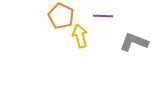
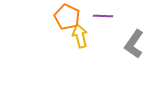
orange pentagon: moved 6 px right, 1 px down
gray L-shape: moved 2 px down; rotated 76 degrees counterclockwise
